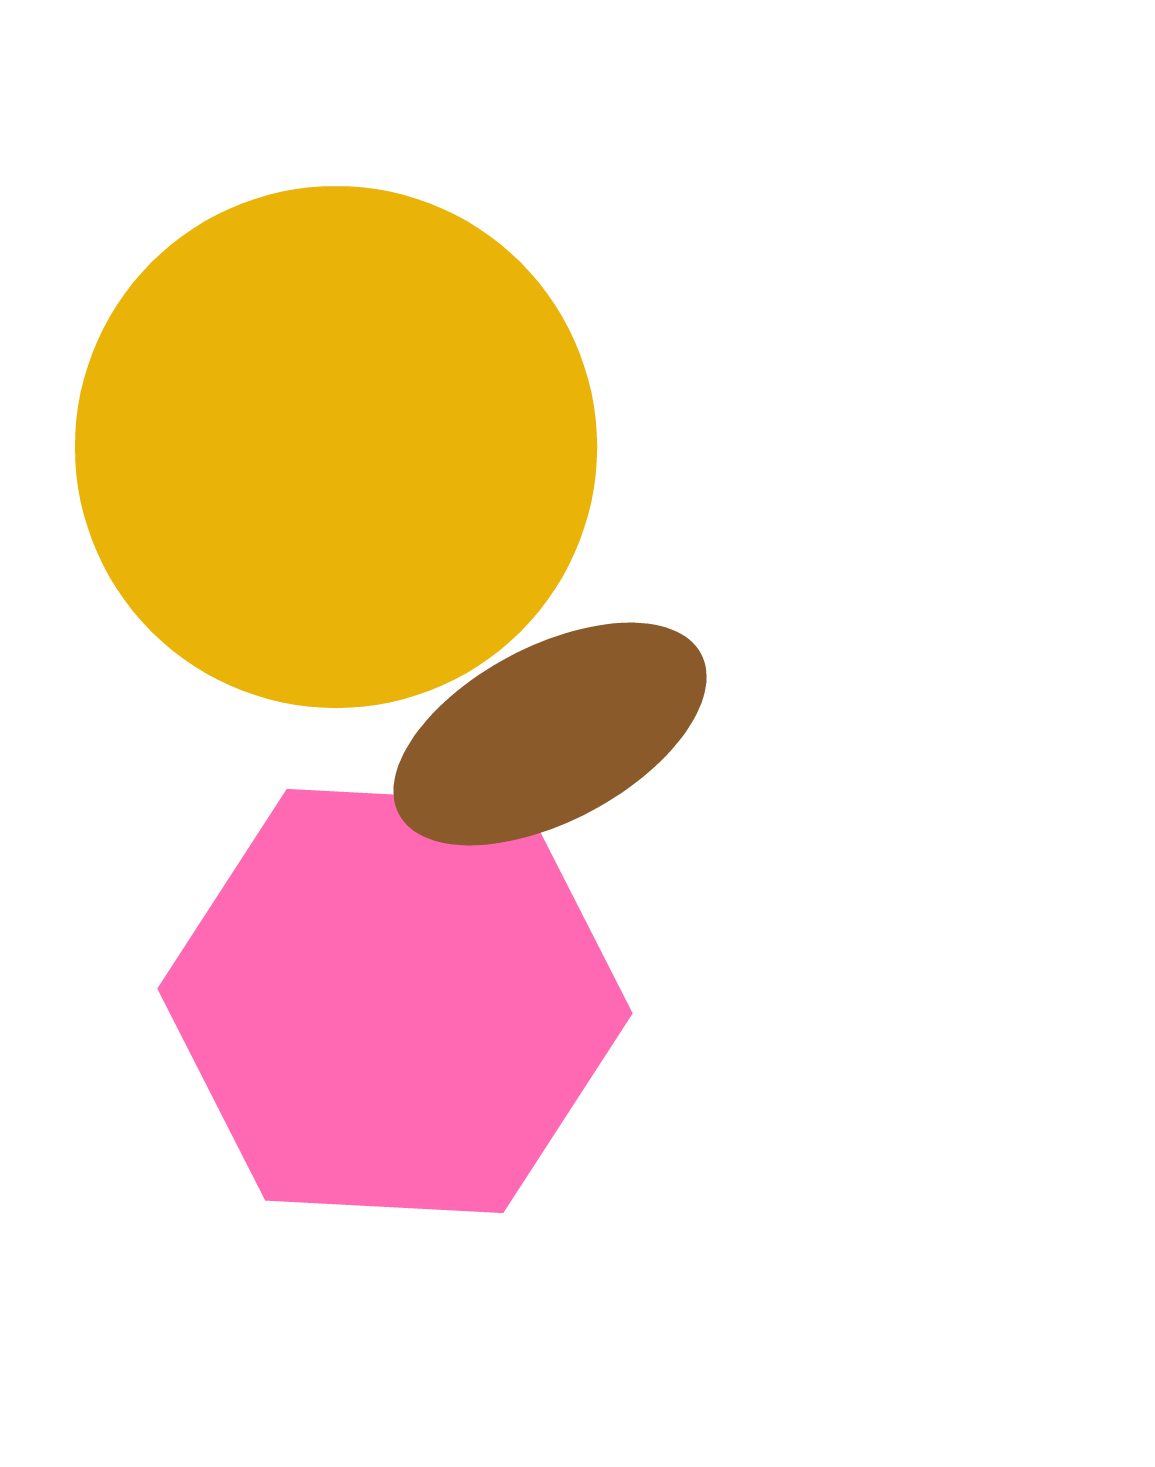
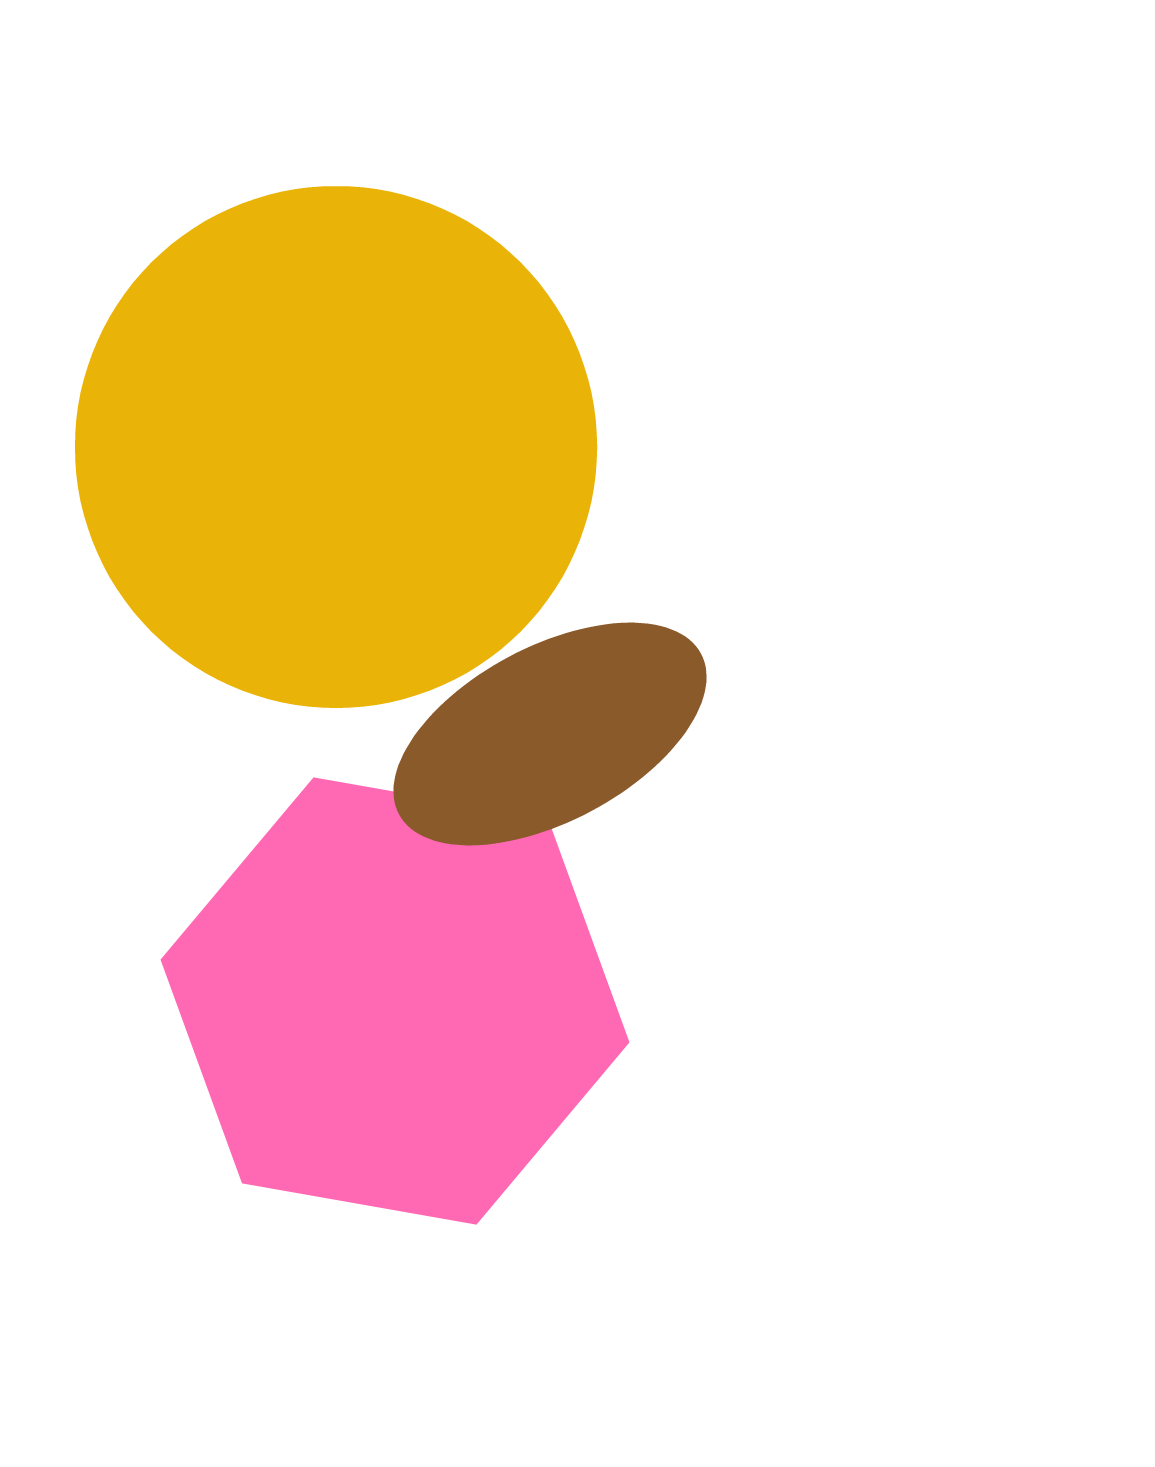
pink hexagon: rotated 7 degrees clockwise
